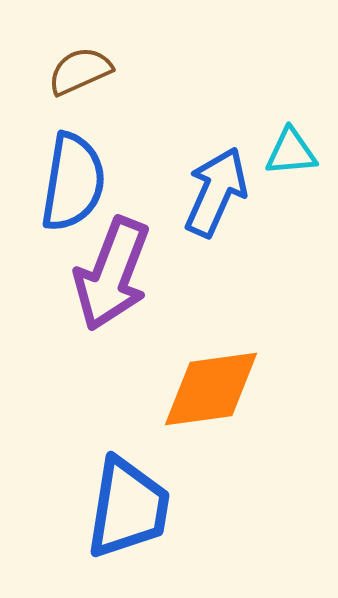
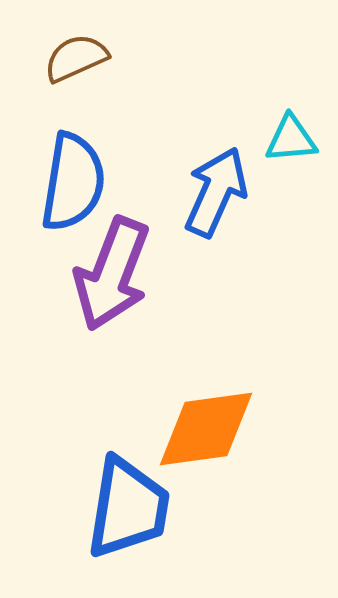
brown semicircle: moved 4 px left, 13 px up
cyan triangle: moved 13 px up
orange diamond: moved 5 px left, 40 px down
